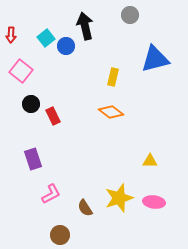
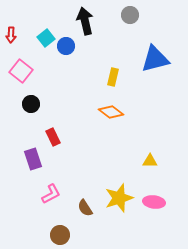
black arrow: moved 5 px up
red rectangle: moved 21 px down
